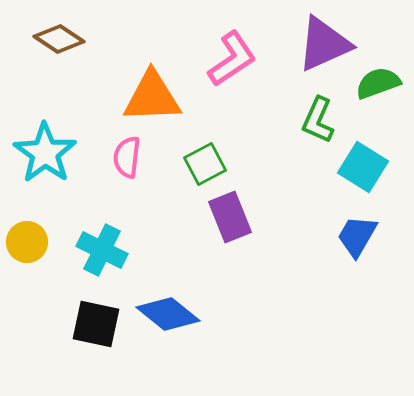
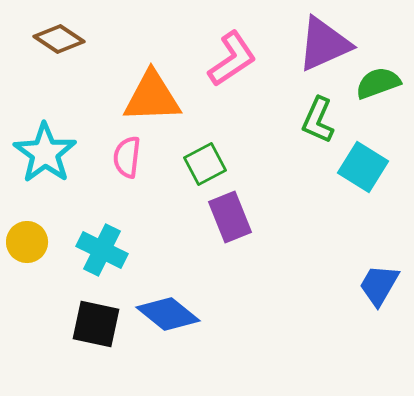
blue trapezoid: moved 22 px right, 49 px down
